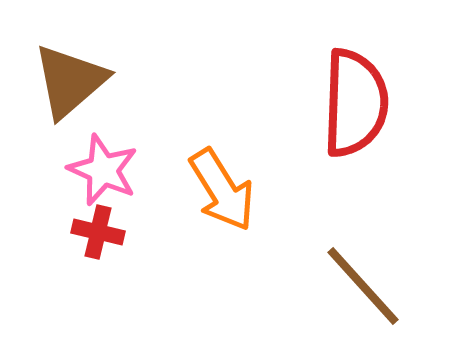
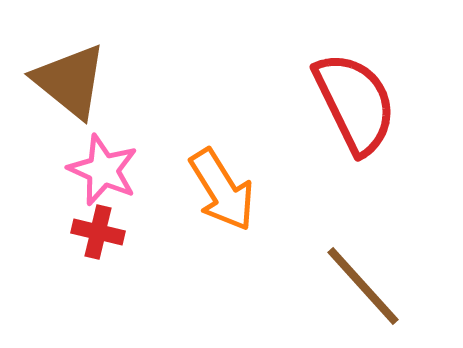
brown triangle: rotated 40 degrees counterclockwise
red semicircle: rotated 28 degrees counterclockwise
